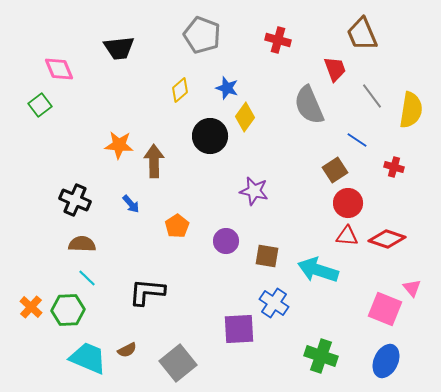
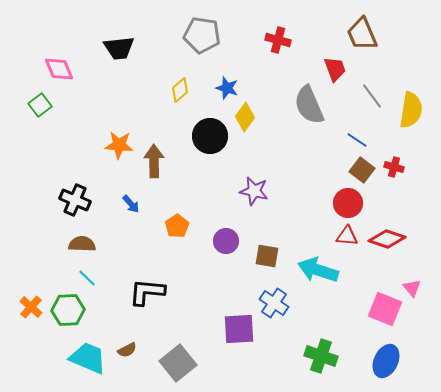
gray pentagon at (202, 35): rotated 12 degrees counterclockwise
brown square at (335, 170): moved 27 px right; rotated 20 degrees counterclockwise
